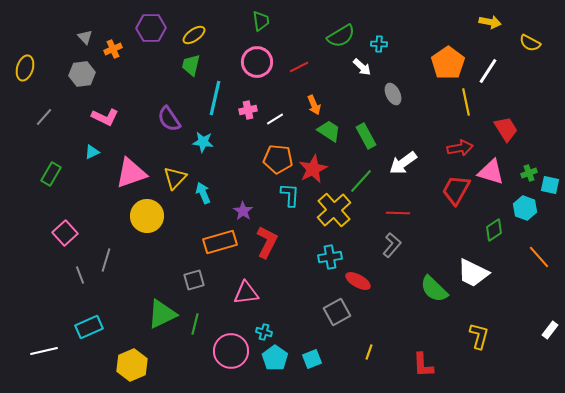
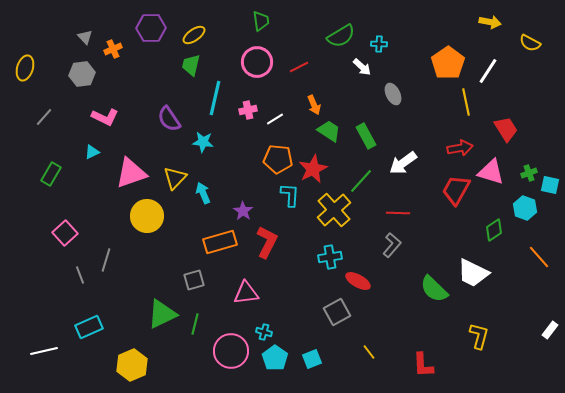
yellow line at (369, 352): rotated 56 degrees counterclockwise
